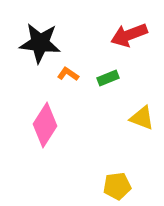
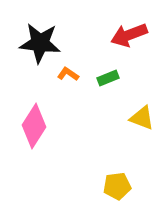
pink diamond: moved 11 px left, 1 px down
